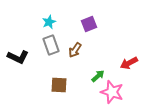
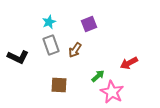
pink star: rotated 10 degrees clockwise
